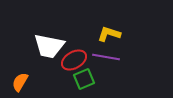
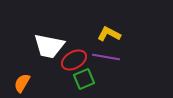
yellow L-shape: rotated 10 degrees clockwise
orange semicircle: moved 2 px right, 1 px down
